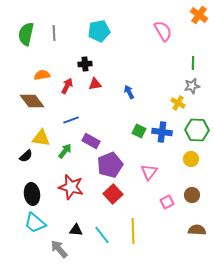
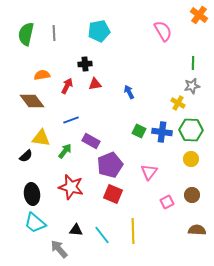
green hexagon: moved 6 px left
red square: rotated 24 degrees counterclockwise
